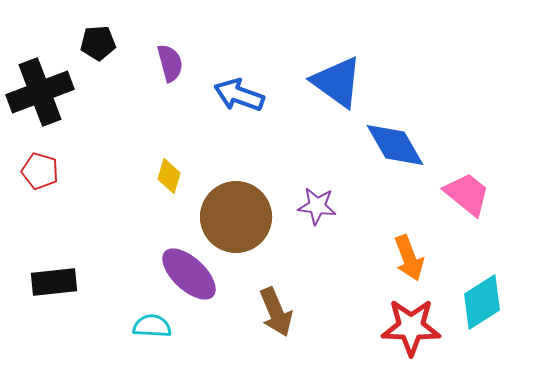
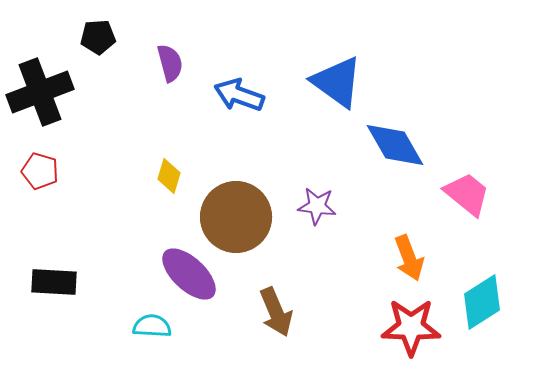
black pentagon: moved 6 px up
black rectangle: rotated 9 degrees clockwise
